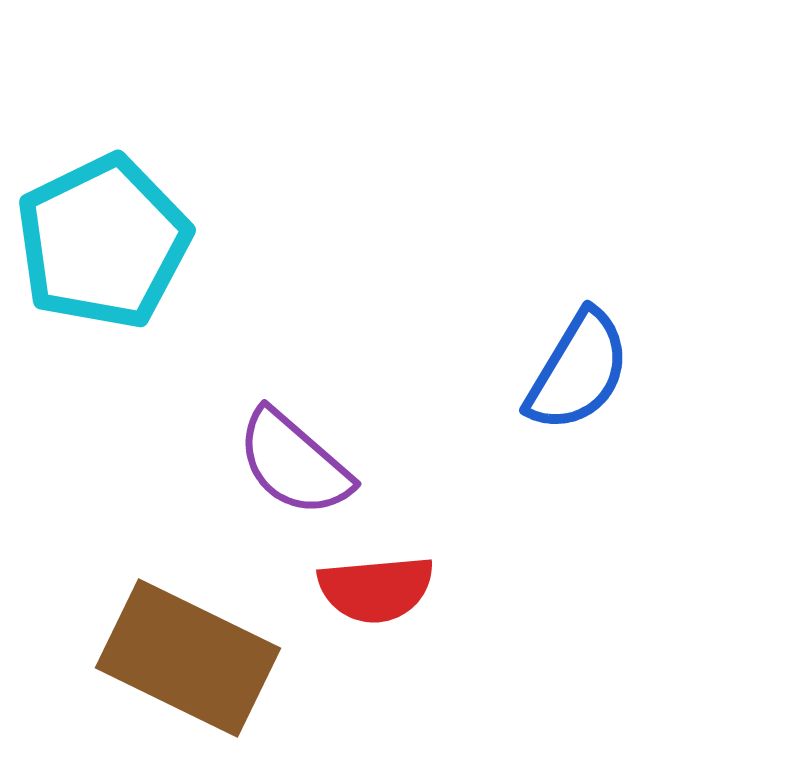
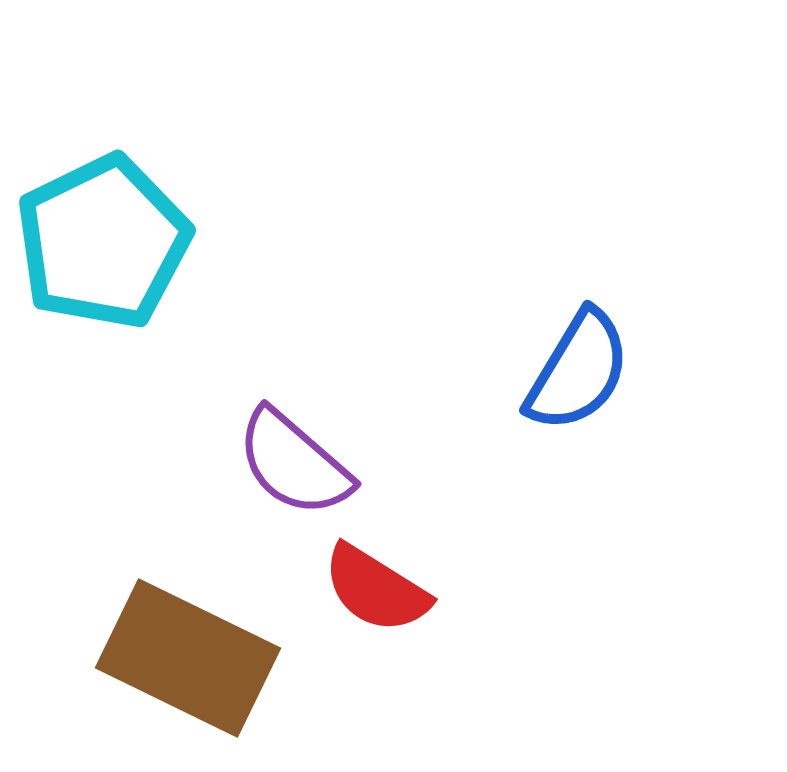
red semicircle: rotated 37 degrees clockwise
